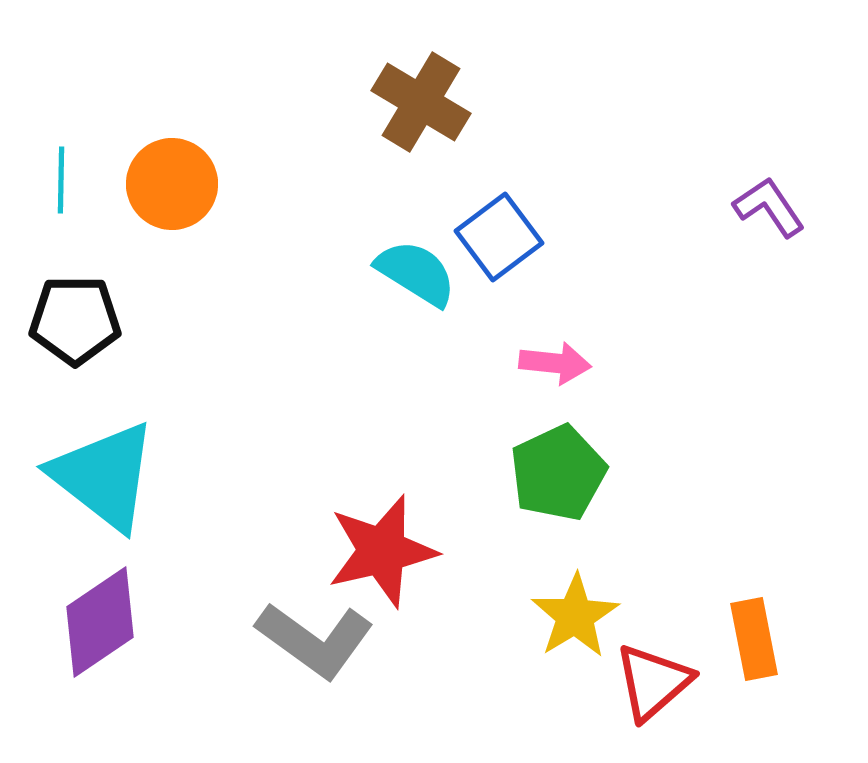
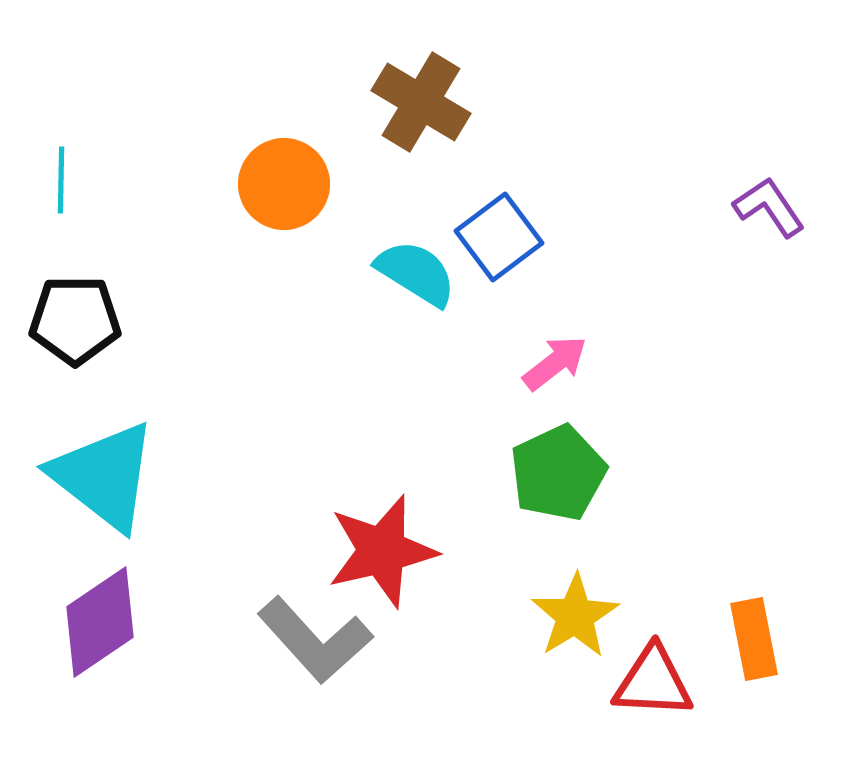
orange circle: moved 112 px right
pink arrow: rotated 44 degrees counterclockwise
gray L-shape: rotated 12 degrees clockwise
red triangle: rotated 44 degrees clockwise
